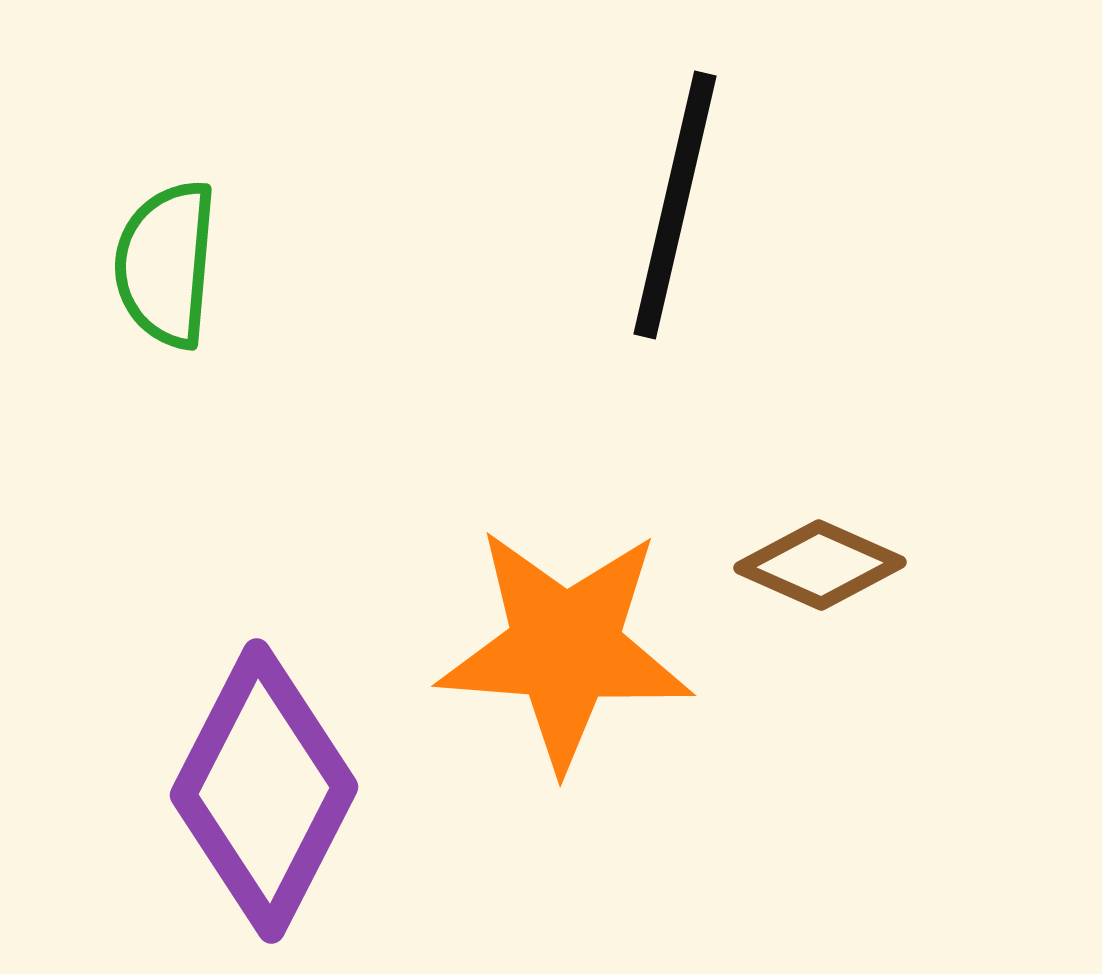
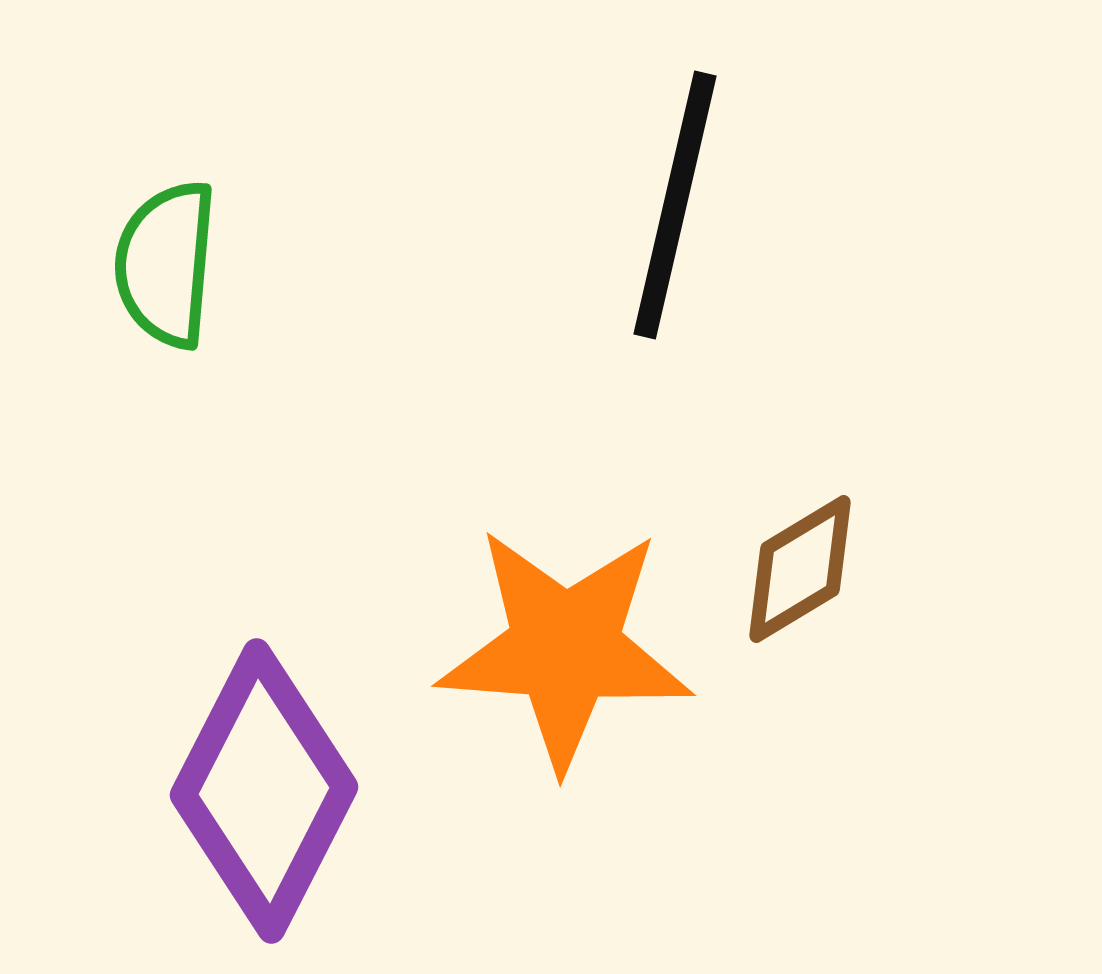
brown diamond: moved 20 px left, 4 px down; rotated 55 degrees counterclockwise
